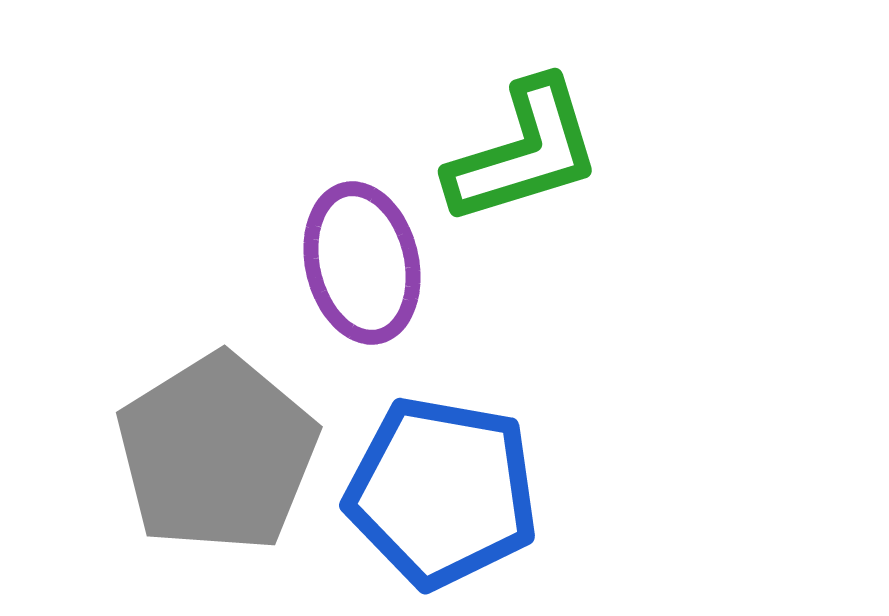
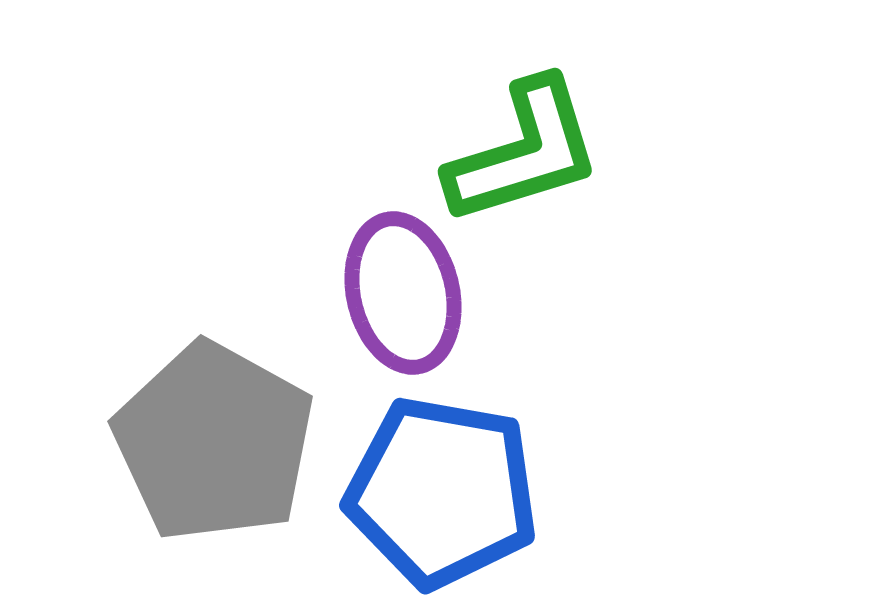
purple ellipse: moved 41 px right, 30 px down
gray pentagon: moved 3 px left, 11 px up; rotated 11 degrees counterclockwise
